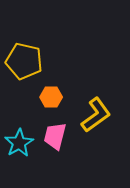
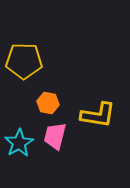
yellow pentagon: rotated 12 degrees counterclockwise
orange hexagon: moved 3 px left, 6 px down; rotated 10 degrees clockwise
yellow L-shape: moved 2 px right; rotated 45 degrees clockwise
